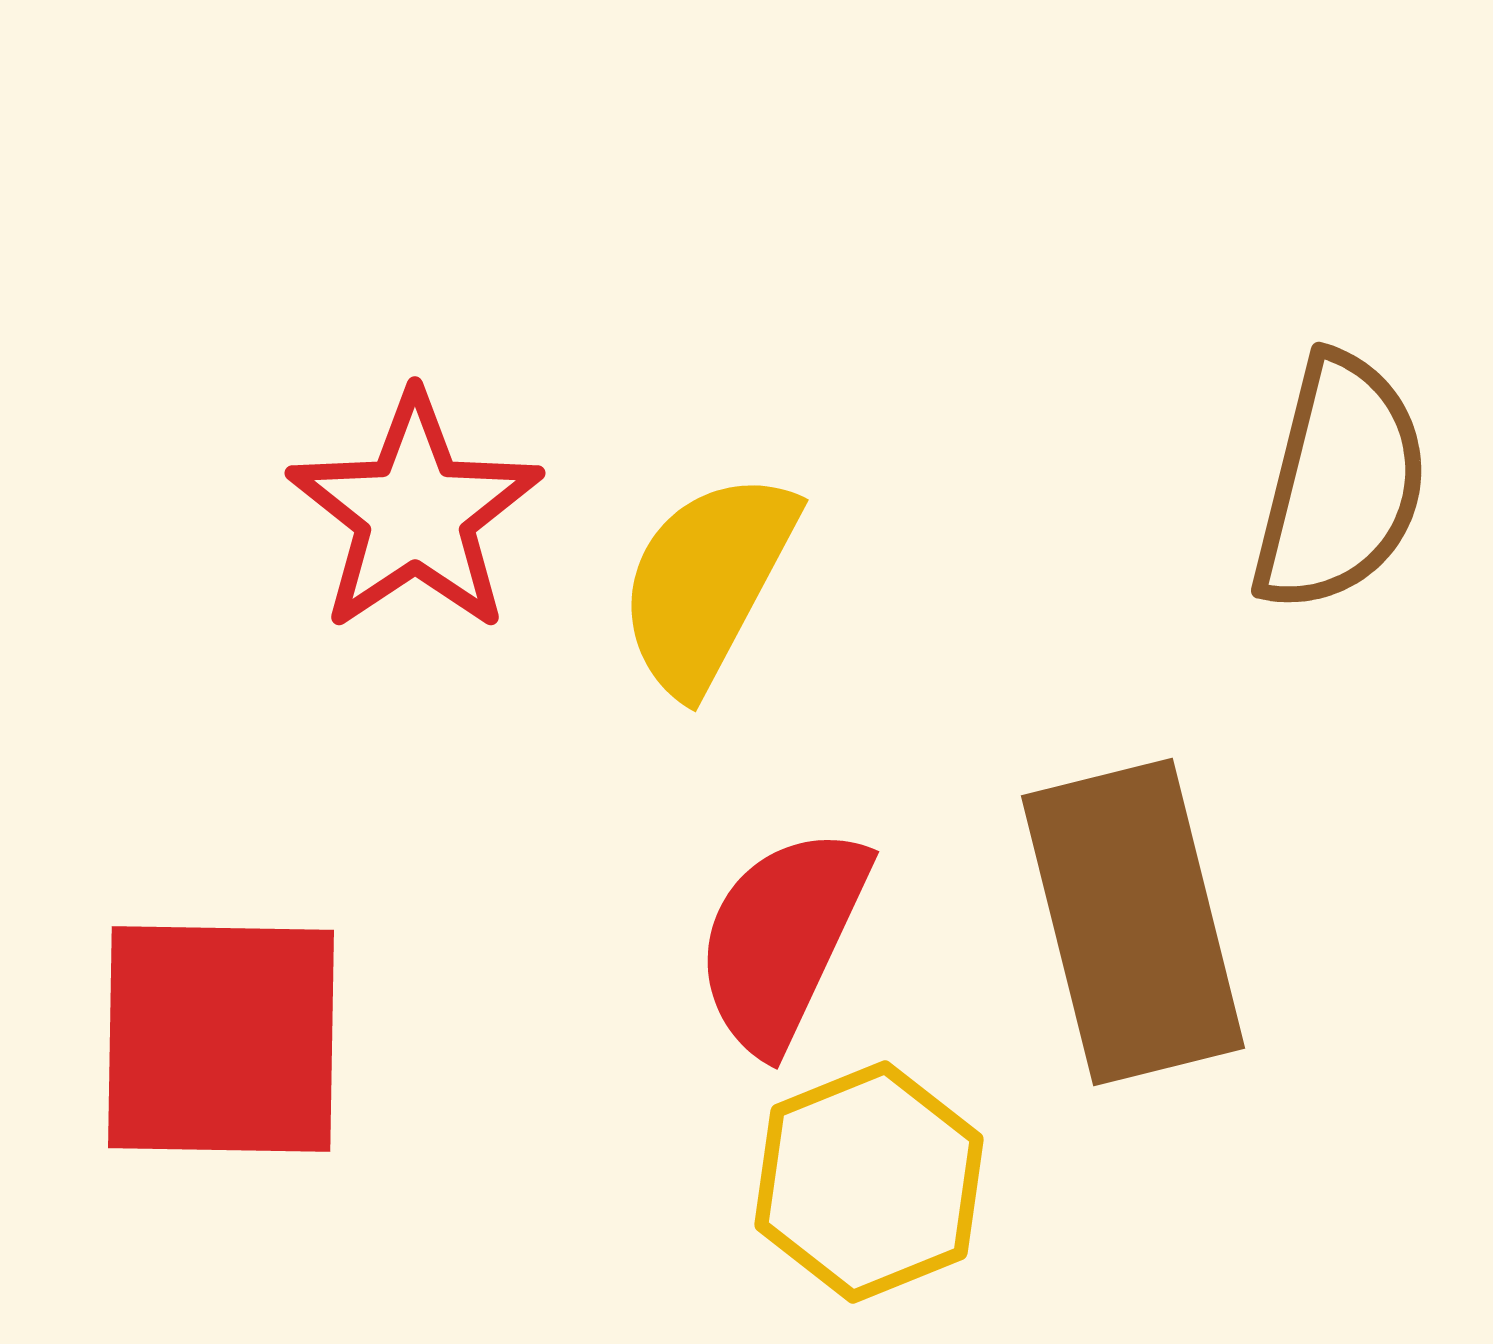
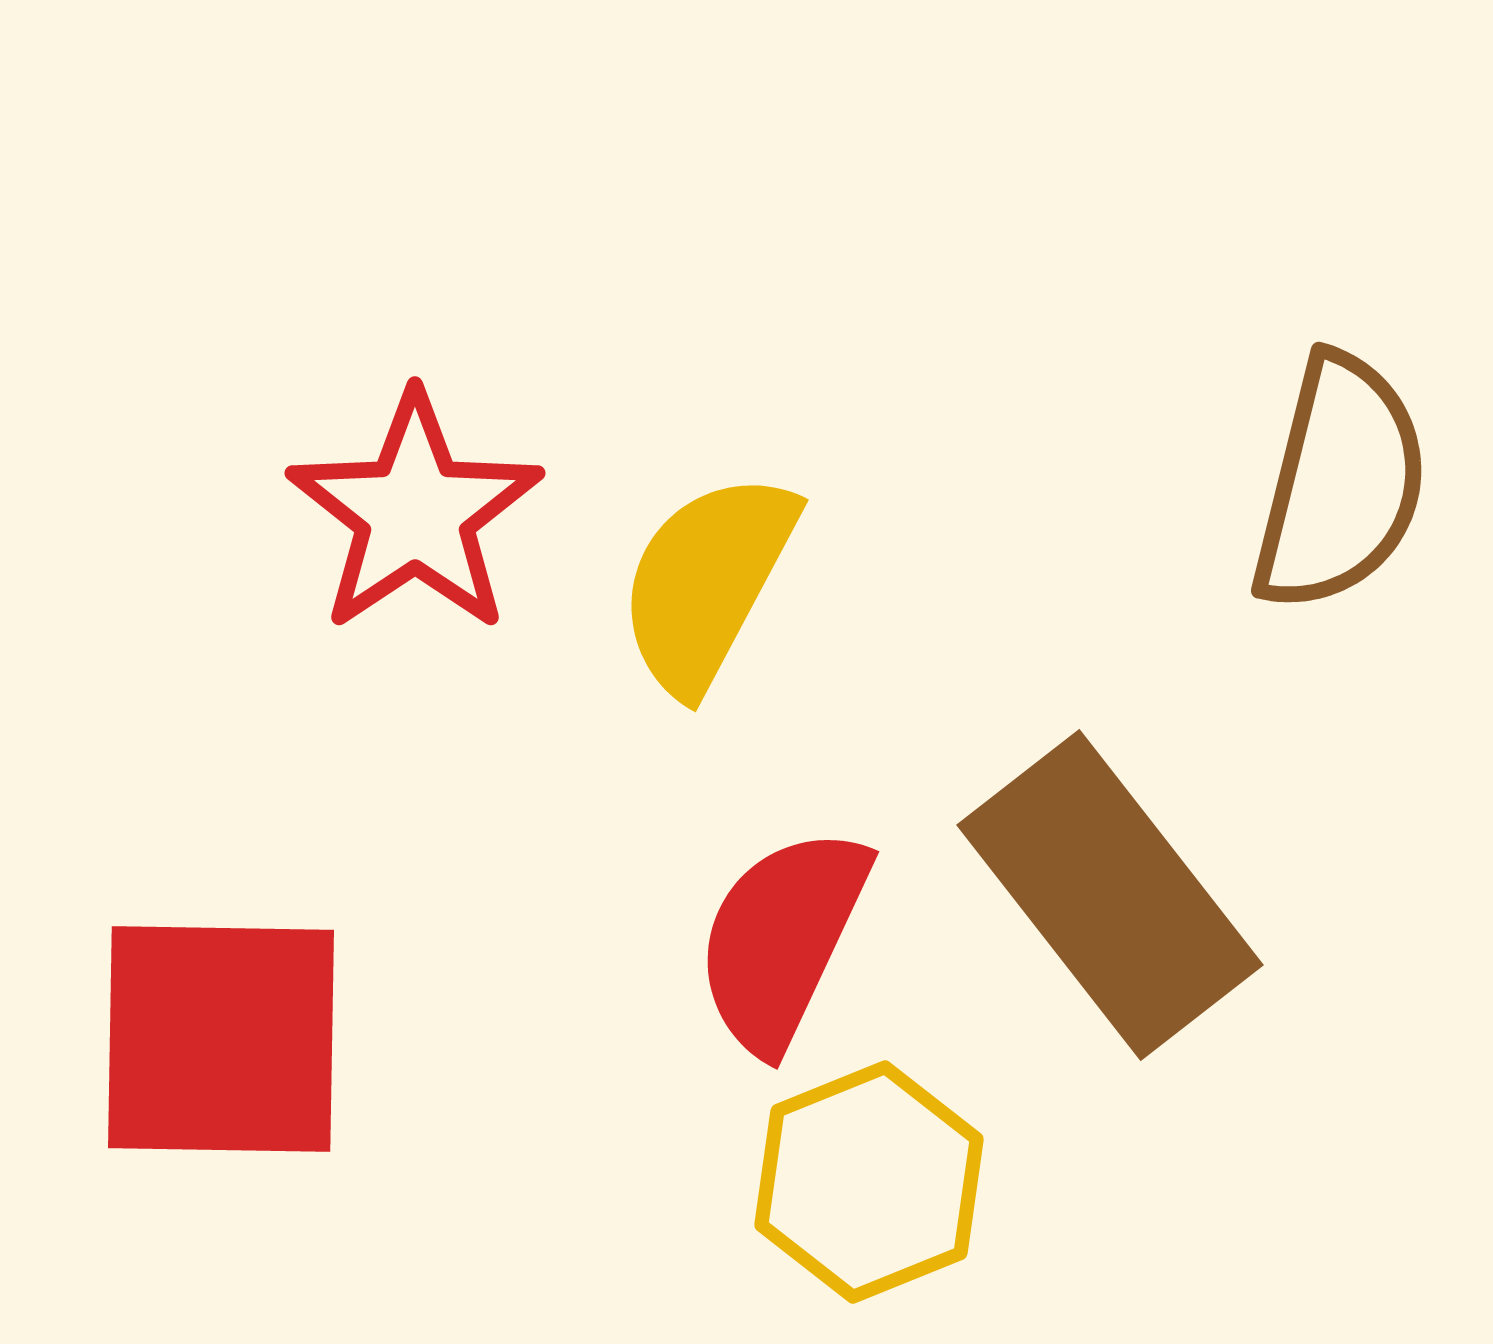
brown rectangle: moved 23 px left, 27 px up; rotated 24 degrees counterclockwise
